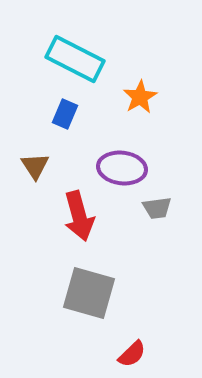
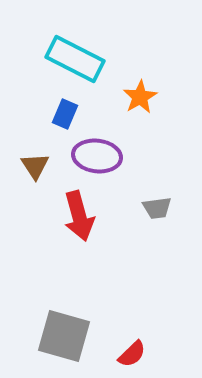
purple ellipse: moved 25 px left, 12 px up
gray square: moved 25 px left, 43 px down
